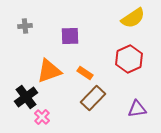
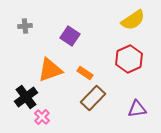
yellow semicircle: moved 2 px down
purple square: rotated 36 degrees clockwise
orange triangle: moved 1 px right, 1 px up
